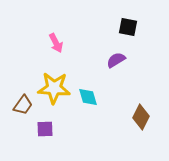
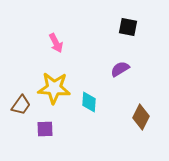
purple semicircle: moved 4 px right, 9 px down
cyan diamond: moved 1 px right, 5 px down; rotated 20 degrees clockwise
brown trapezoid: moved 2 px left
